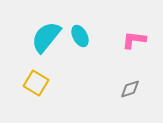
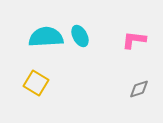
cyan semicircle: rotated 48 degrees clockwise
gray diamond: moved 9 px right
